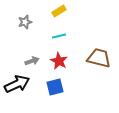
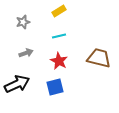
gray star: moved 2 px left
gray arrow: moved 6 px left, 8 px up
